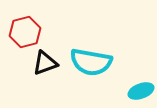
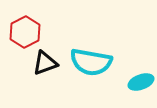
red hexagon: rotated 12 degrees counterclockwise
cyan ellipse: moved 9 px up
